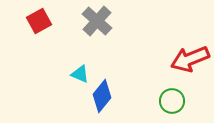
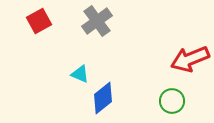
gray cross: rotated 12 degrees clockwise
blue diamond: moved 1 px right, 2 px down; rotated 12 degrees clockwise
